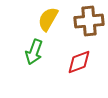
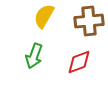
yellow semicircle: moved 4 px left, 3 px up
green arrow: moved 4 px down
